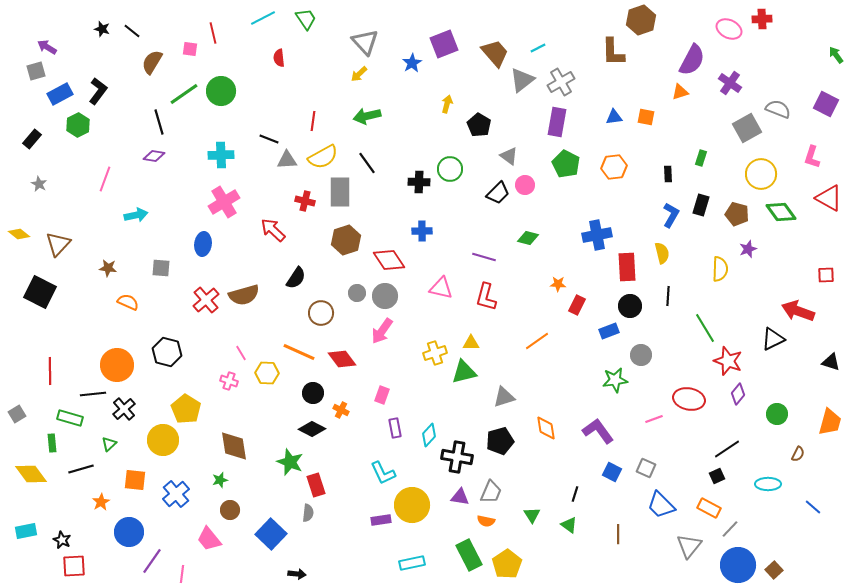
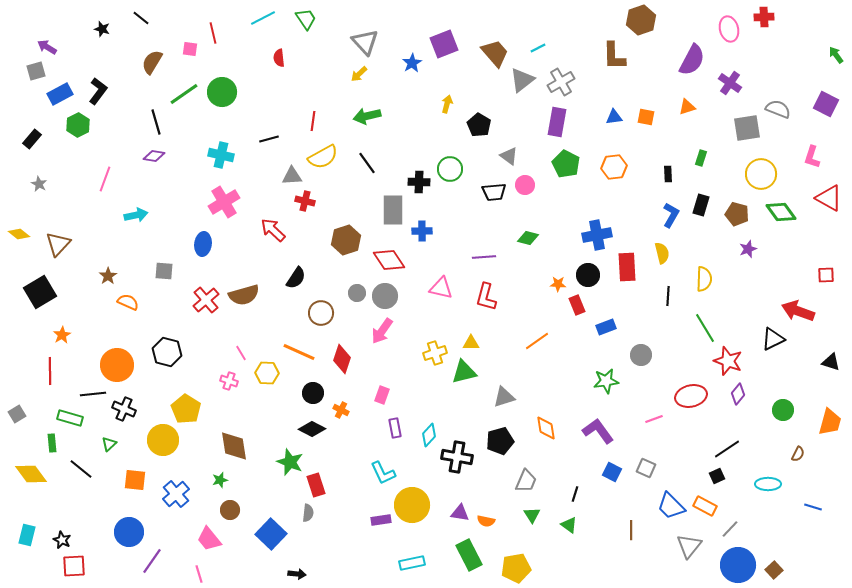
red cross at (762, 19): moved 2 px right, 2 px up
pink ellipse at (729, 29): rotated 50 degrees clockwise
black line at (132, 31): moved 9 px right, 13 px up
brown L-shape at (613, 52): moved 1 px right, 4 px down
green circle at (221, 91): moved 1 px right, 1 px down
orange triangle at (680, 92): moved 7 px right, 15 px down
black line at (159, 122): moved 3 px left
gray square at (747, 128): rotated 20 degrees clockwise
black line at (269, 139): rotated 36 degrees counterclockwise
cyan cross at (221, 155): rotated 15 degrees clockwise
gray triangle at (287, 160): moved 5 px right, 16 px down
gray rectangle at (340, 192): moved 53 px right, 18 px down
black trapezoid at (498, 193): moved 4 px left, 1 px up; rotated 40 degrees clockwise
purple line at (484, 257): rotated 20 degrees counterclockwise
brown star at (108, 268): moved 8 px down; rotated 30 degrees clockwise
gray square at (161, 268): moved 3 px right, 3 px down
yellow semicircle at (720, 269): moved 16 px left, 10 px down
black square at (40, 292): rotated 32 degrees clockwise
red rectangle at (577, 305): rotated 48 degrees counterclockwise
black circle at (630, 306): moved 42 px left, 31 px up
blue rectangle at (609, 331): moved 3 px left, 4 px up
red diamond at (342, 359): rotated 56 degrees clockwise
green star at (615, 380): moved 9 px left, 1 px down
red ellipse at (689, 399): moved 2 px right, 3 px up; rotated 24 degrees counterclockwise
black cross at (124, 409): rotated 25 degrees counterclockwise
green circle at (777, 414): moved 6 px right, 4 px up
black line at (81, 469): rotated 55 degrees clockwise
gray trapezoid at (491, 492): moved 35 px right, 11 px up
purple triangle at (460, 497): moved 16 px down
orange star at (101, 502): moved 39 px left, 167 px up
blue trapezoid at (661, 505): moved 10 px right, 1 px down
blue line at (813, 507): rotated 24 degrees counterclockwise
orange rectangle at (709, 508): moved 4 px left, 2 px up
cyan rectangle at (26, 531): moved 1 px right, 4 px down; rotated 65 degrees counterclockwise
brown line at (618, 534): moved 13 px right, 4 px up
yellow pentagon at (507, 564): moved 9 px right, 4 px down; rotated 24 degrees clockwise
pink line at (182, 574): moved 17 px right; rotated 24 degrees counterclockwise
